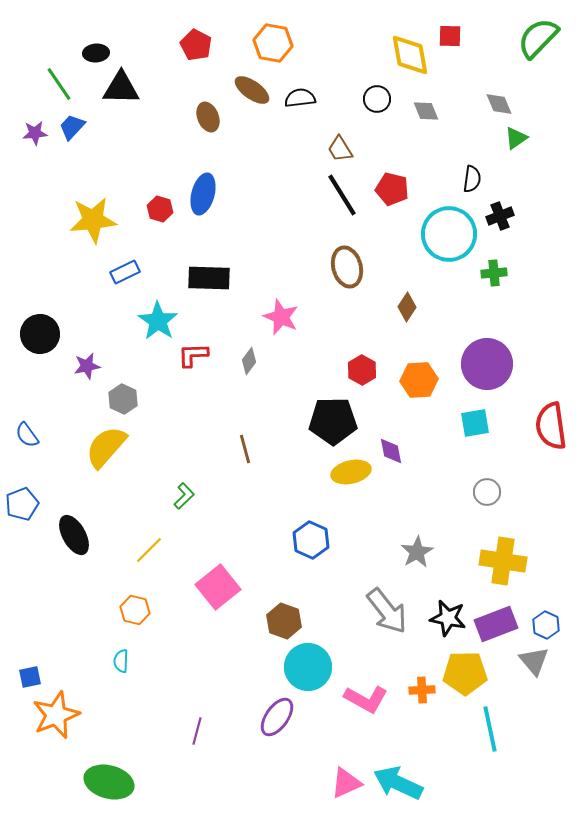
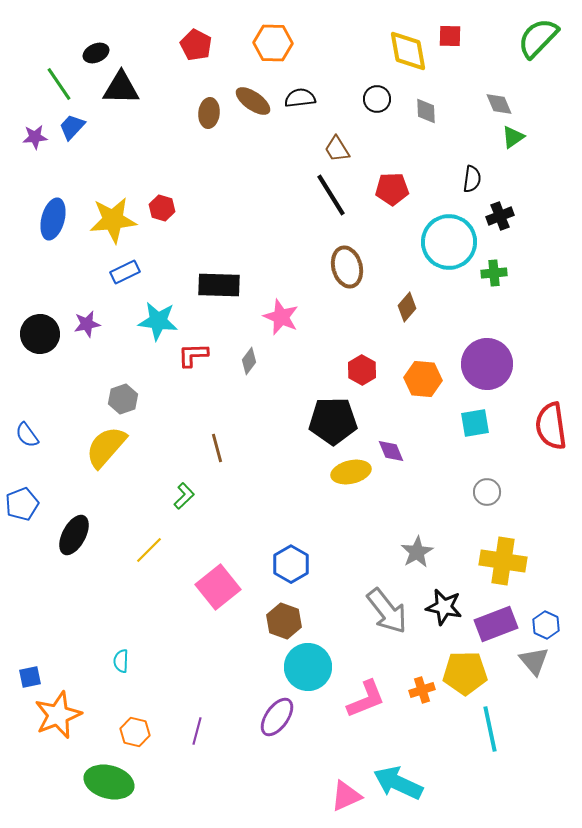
orange hexagon at (273, 43): rotated 9 degrees counterclockwise
black ellipse at (96, 53): rotated 20 degrees counterclockwise
yellow diamond at (410, 55): moved 2 px left, 4 px up
brown ellipse at (252, 90): moved 1 px right, 11 px down
gray diamond at (426, 111): rotated 20 degrees clockwise
brown ellipse at (208, 117): moved 1 px right, 4 px up; rotated 28 degrees clockwise
purple star at (35, 133): moved 4 px down
green triangle at (516, 138): moved 3 px left, 1 px up
brown trapezoid at (340, 149): moved 3 px left
red pentagon at (392, 189): rotated 16 degrees counterclockwise
blue ellipse at (203, 194): moved 150 px left, 25 px down
black line at (342, 195): moved 11 px left
red hexagon at (160, 209): moved 2 px right, 1 px up
yellow star at (93, 220): moved 20 px right
cyan circle at (449, 234): moved 8 px down
black rectangle at (209, 278): moved 10 px right, 7 px down
brown diamond at (407, 307): rotated 8 degrees clockwise
cyan star at (158, 321): rotated 27 degrees counterclockwise
purple star at (87, 366): moved 42 px up
orange hexagon at (419, 380): moved 4 px right, 1 px up; rotated 9 degrees clockwise
gray hexagon at (123, 399): rotated 16 degrees clockwise
brown line at (245, 449): moved 28 px left, 1 px up
purple diamond at (391, 451): rotated 12 degrees counterclockwise
black ellipse at (74, 535): rotated 57 degrees clockwise
blue hexagon at (311, 540): moved 20 px left, 24 px down; rotated 6 degrees clockwise
orange hexagon at (135, 610): moved 122 px down
black star at (448, 618): moved 4 px left, 11 px up
orange cross at (422, 690): rotated 15 degrees counterclockwise
pink L-shape at (366, 699): rotated 51 degrees counterclockwise
orange star at (56, 715): moved 2 px right
pink triangle at (346, 783): moved 13 px down
